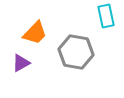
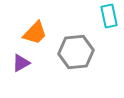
cyan rectangle: moved 3 px right
gray hexagon: rotated 16 degrees counterclockwise
